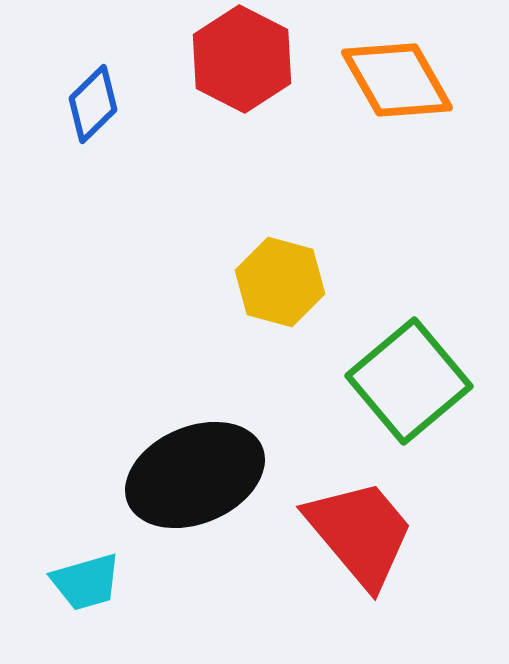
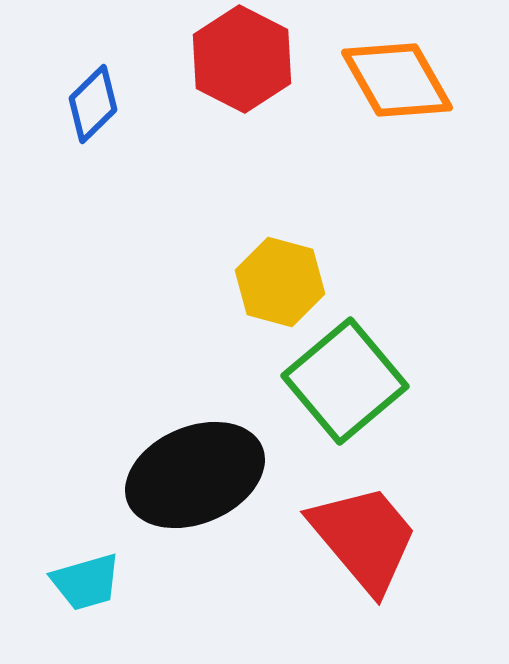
green square: moved 64 px left
red trapezoid: moved 4 px right, 5 px down
